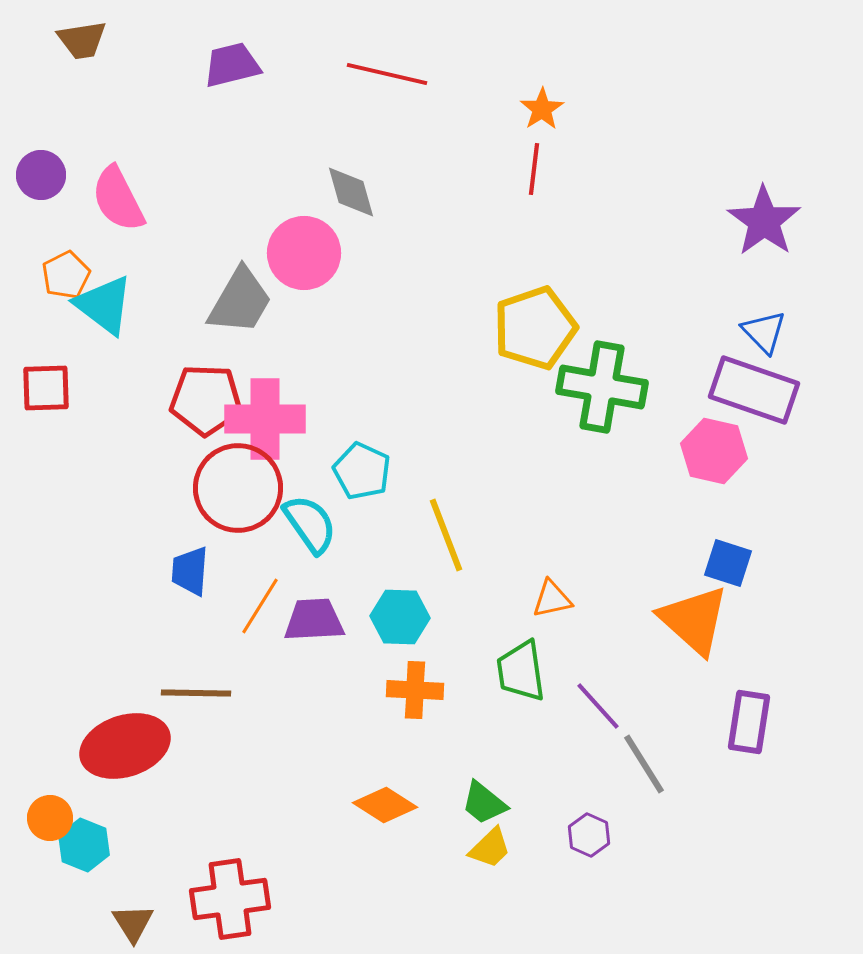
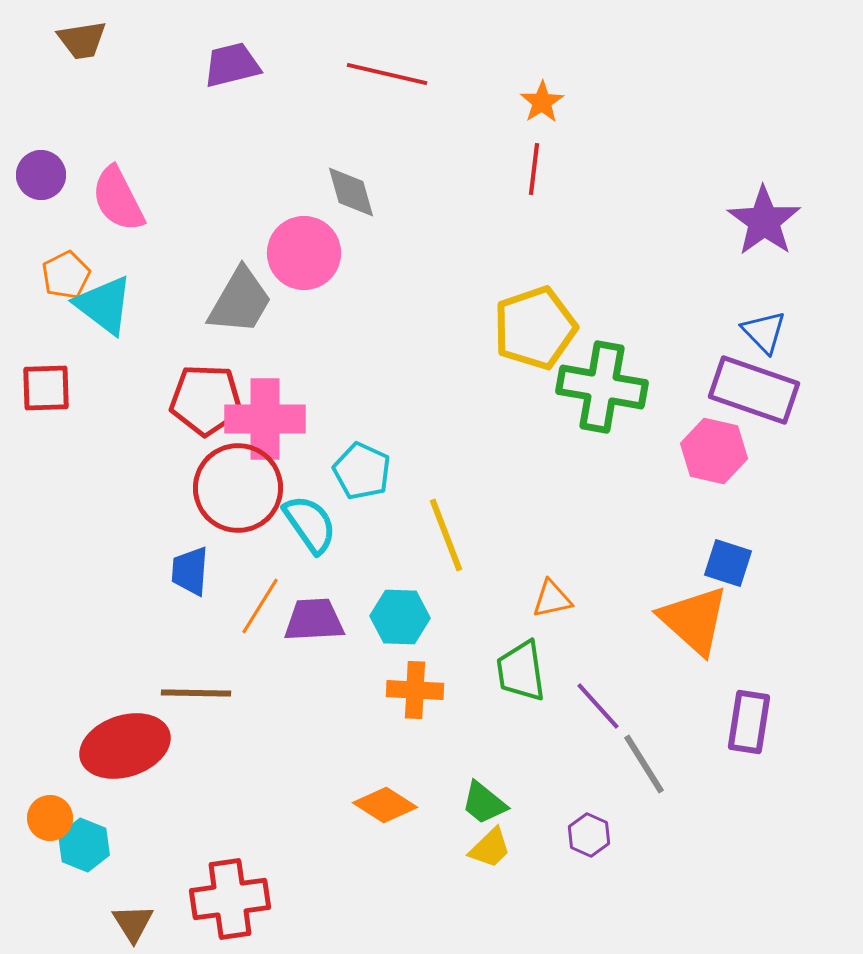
orange star at (542, 109): moved 7 px up
